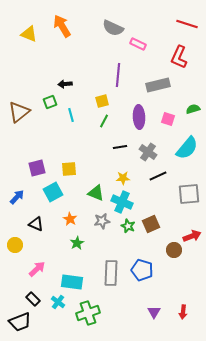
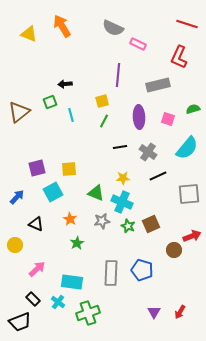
red arrow at (183, 312): moved 3 px left; rotated 24 degrees clockwise
